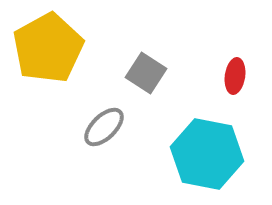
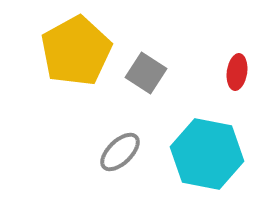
yellow pentagon: moved 28 px right, 3 px down
red ellipse: moved 2 px right, 4 px up
gray ellipse: moved 16 px right, 25 px down
